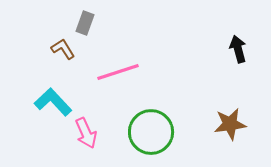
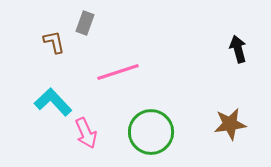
brown L-shape: moved 9 px left, 7 px up; rotated 20 degrees clockwise
